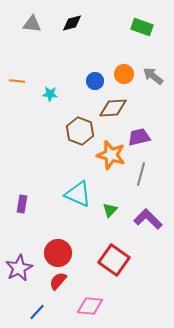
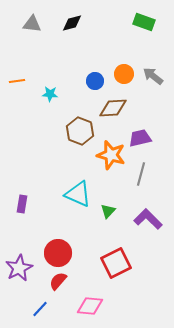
green rectangle: moved 2 px right, 5 px up
orange line: rotated 14 degrees counterclockwise
purple trapezoid: moved 1 px right, 1 px down
green triangle: moved 2 px left, 1 px down
red square: moved 2 px right, 3 px down; rotated 28 degrees clockwise
blue line: moved 3 px right, 3 px up
